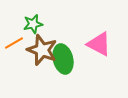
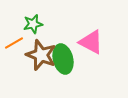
pink triangle: moved 8 px left, 2 px up
brown star: moved 1 px left, 5 px down
